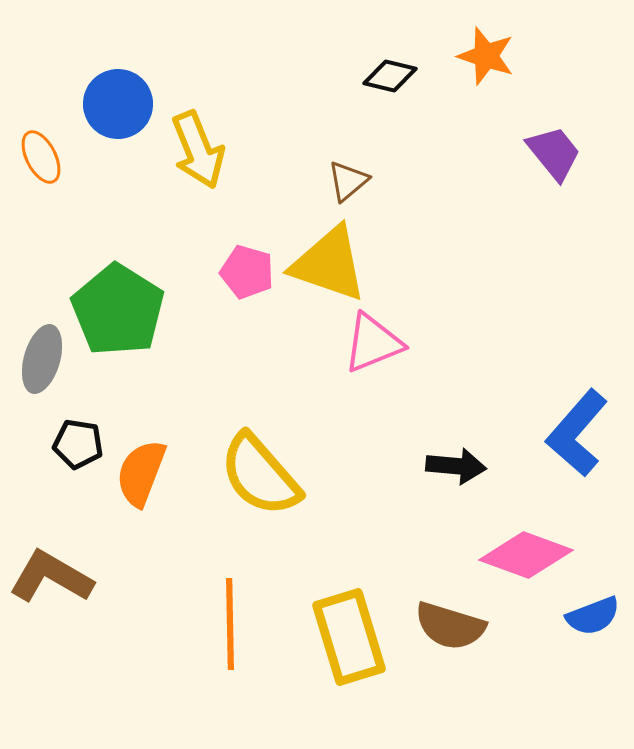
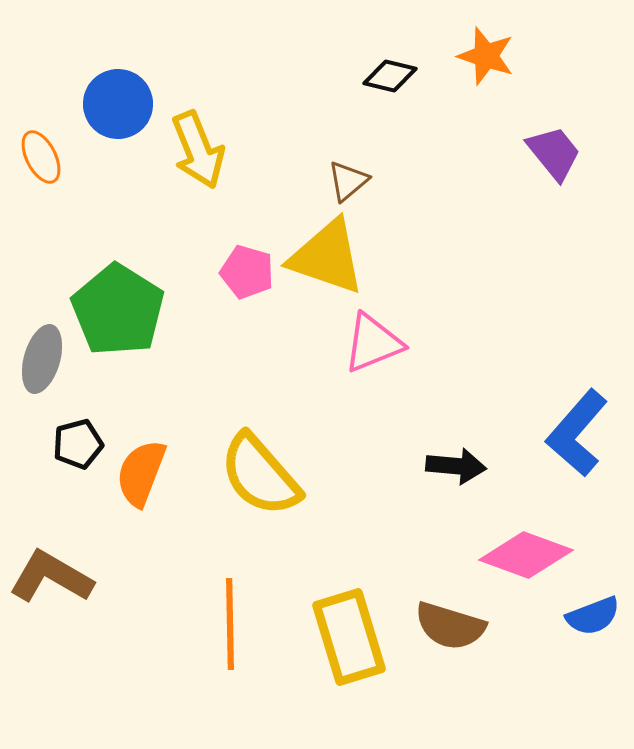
yellow triangle: moved 2 px left, 7 px up
black pentagon: rotated 24 degrees counterclockwise
